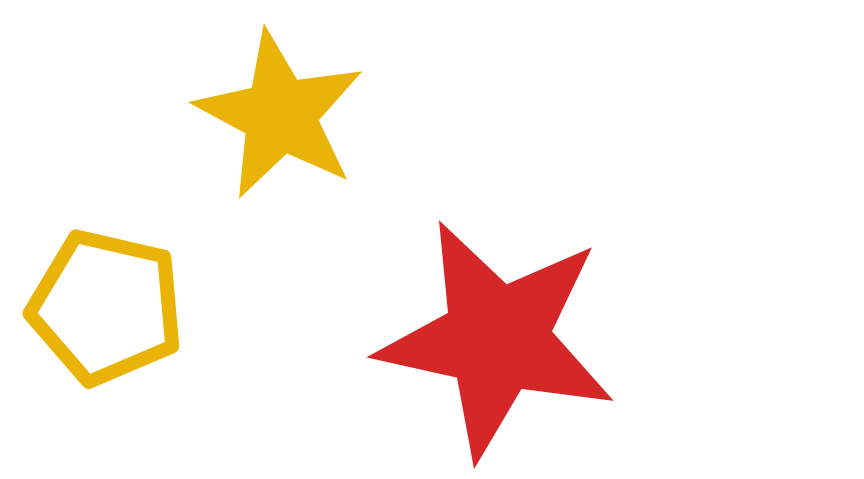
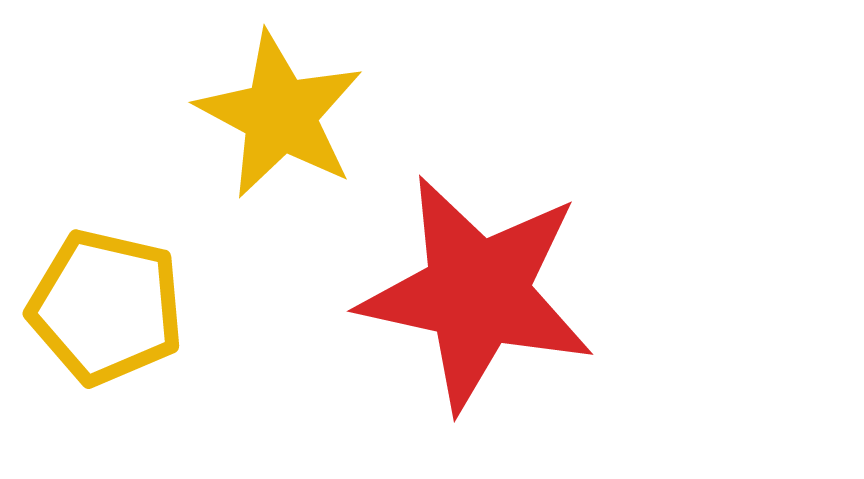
red star: moved 20 px left, 46 px up
